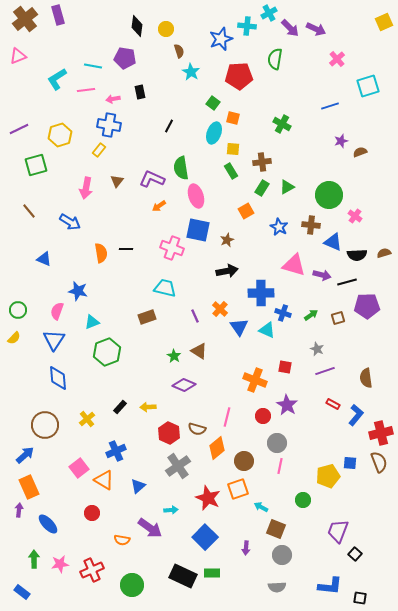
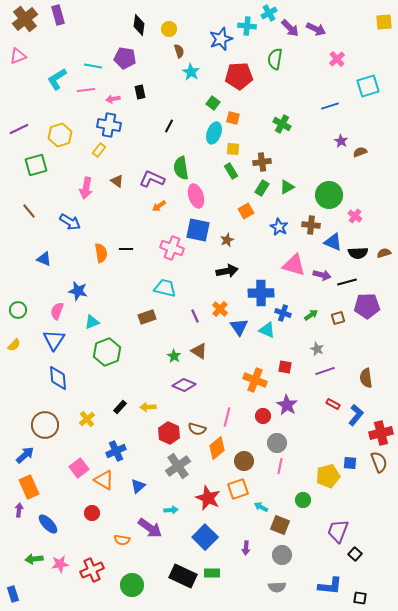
yellow square at (384, 22): rotated 18 degrees clockwise
black diamond at (137, 26): moved 2 px right, 1 px up
yellow circle at (166, 29): moved 3 px right
purple star at (341, 141): rotated 24 degrees counterclockwise
brown triangle at (117, 181): rotated 32 degrees counterclockwise
black semicircle at (357, 255): moved 1 px right, 2 px up
yellow semicircle at (14, 338): moved 7 px down
brown square at (276, 529): moved 4 px right, 4 px up
green arrow at (34, 559): rotated 96 degrees counterclockwise
blue rectangle at (22, 592): moved 9 px left, 2 px down; rotated 35 degrees clockwise
